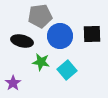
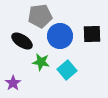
black ellipse: rotated 20 degrees clockwise
